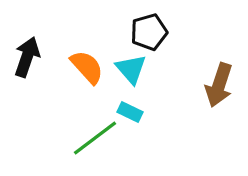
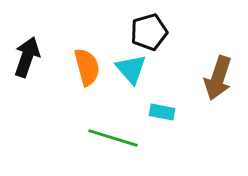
orange semicircle: rotated 27 degrees clockwise
brown arrow: moved 1 px left, 7 px up
cyan rectangle: moved 32 px right; rotated 15 degrees counterclockwise
green line: moved 18 px right; rotated 54 degrees clockwise
